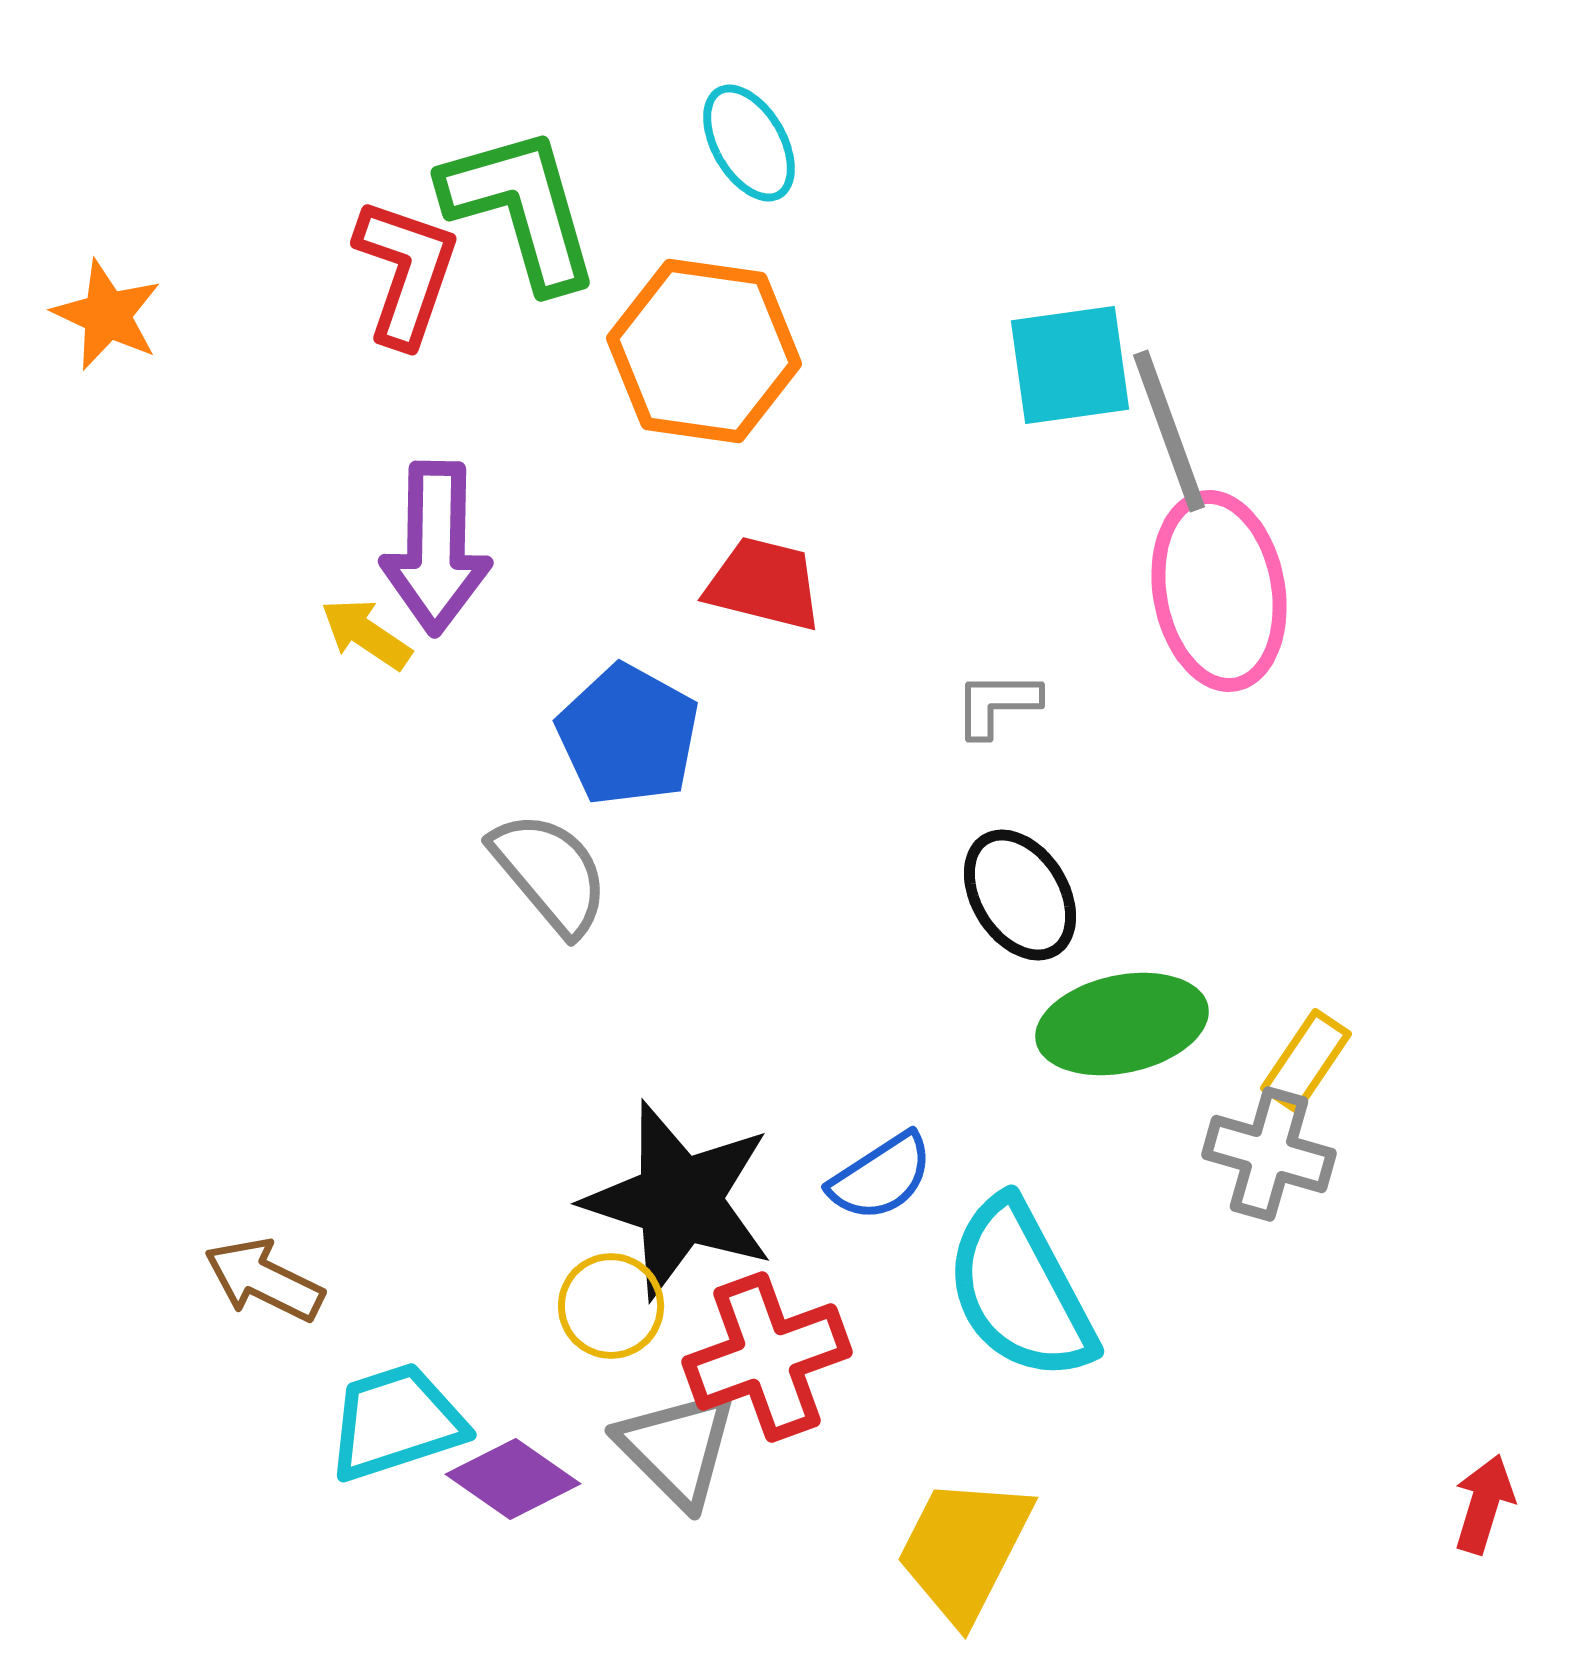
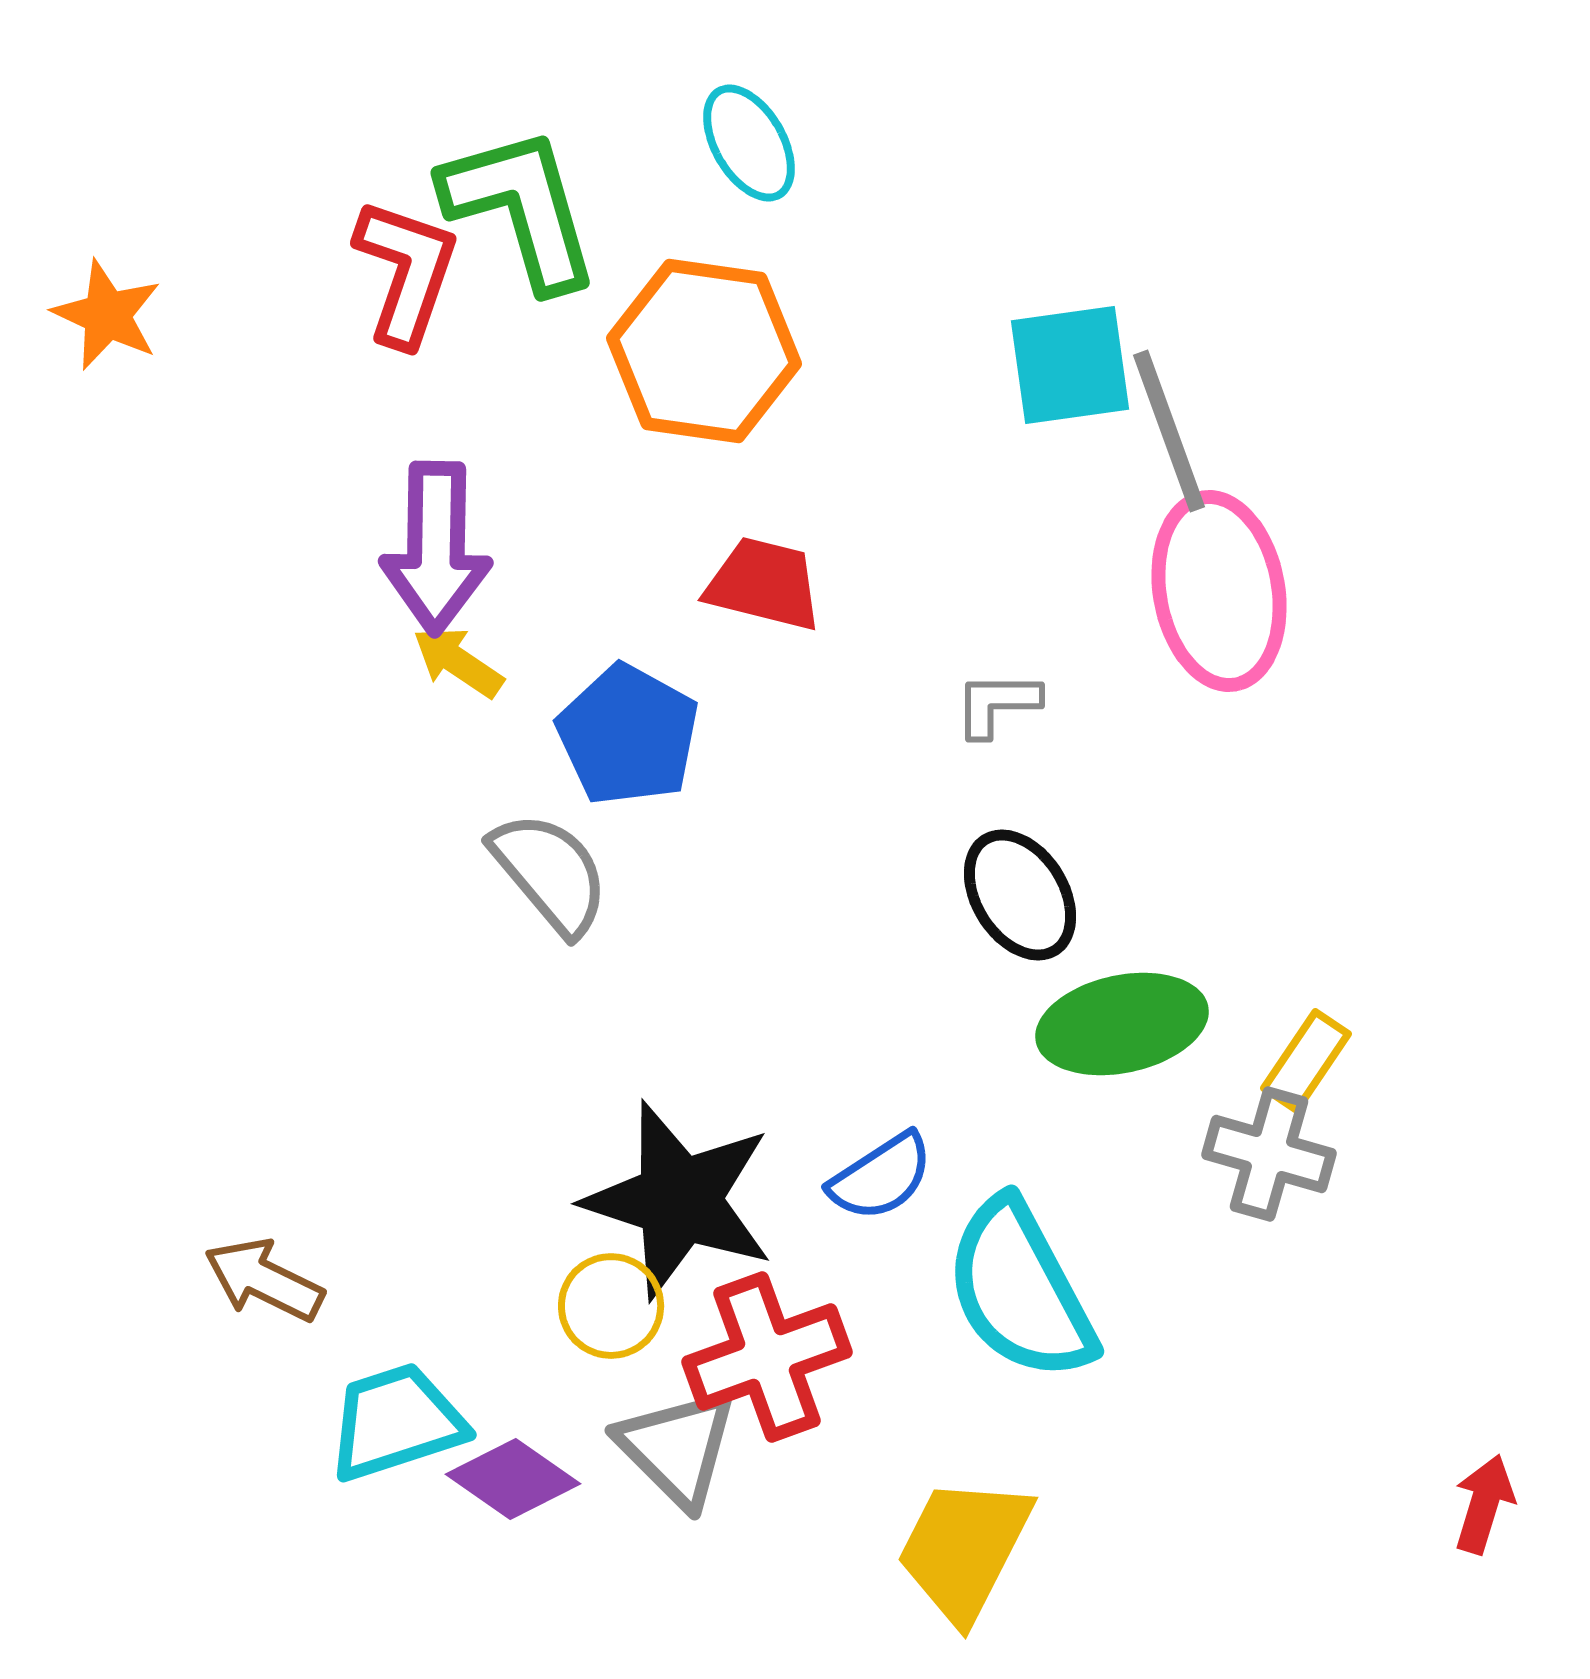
yellow arrow: moved 92 px right, 28 px down
